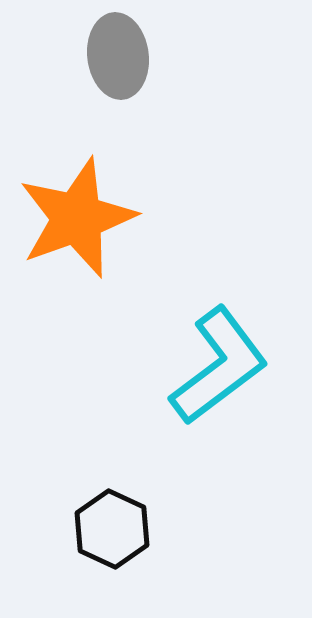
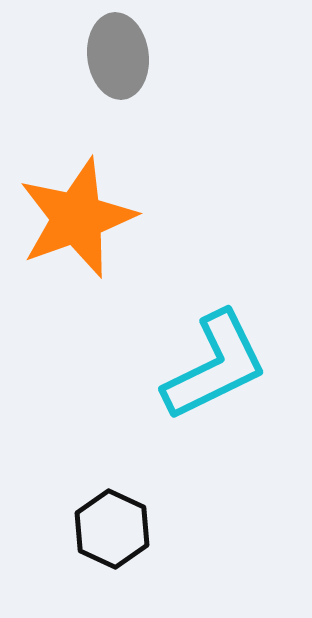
cyan L-shape: moved 4 px left; rotated 11 degrees clockwise
